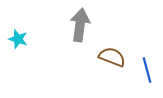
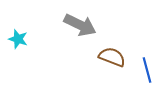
gray arrow: rotated 108 degrees clockwise
